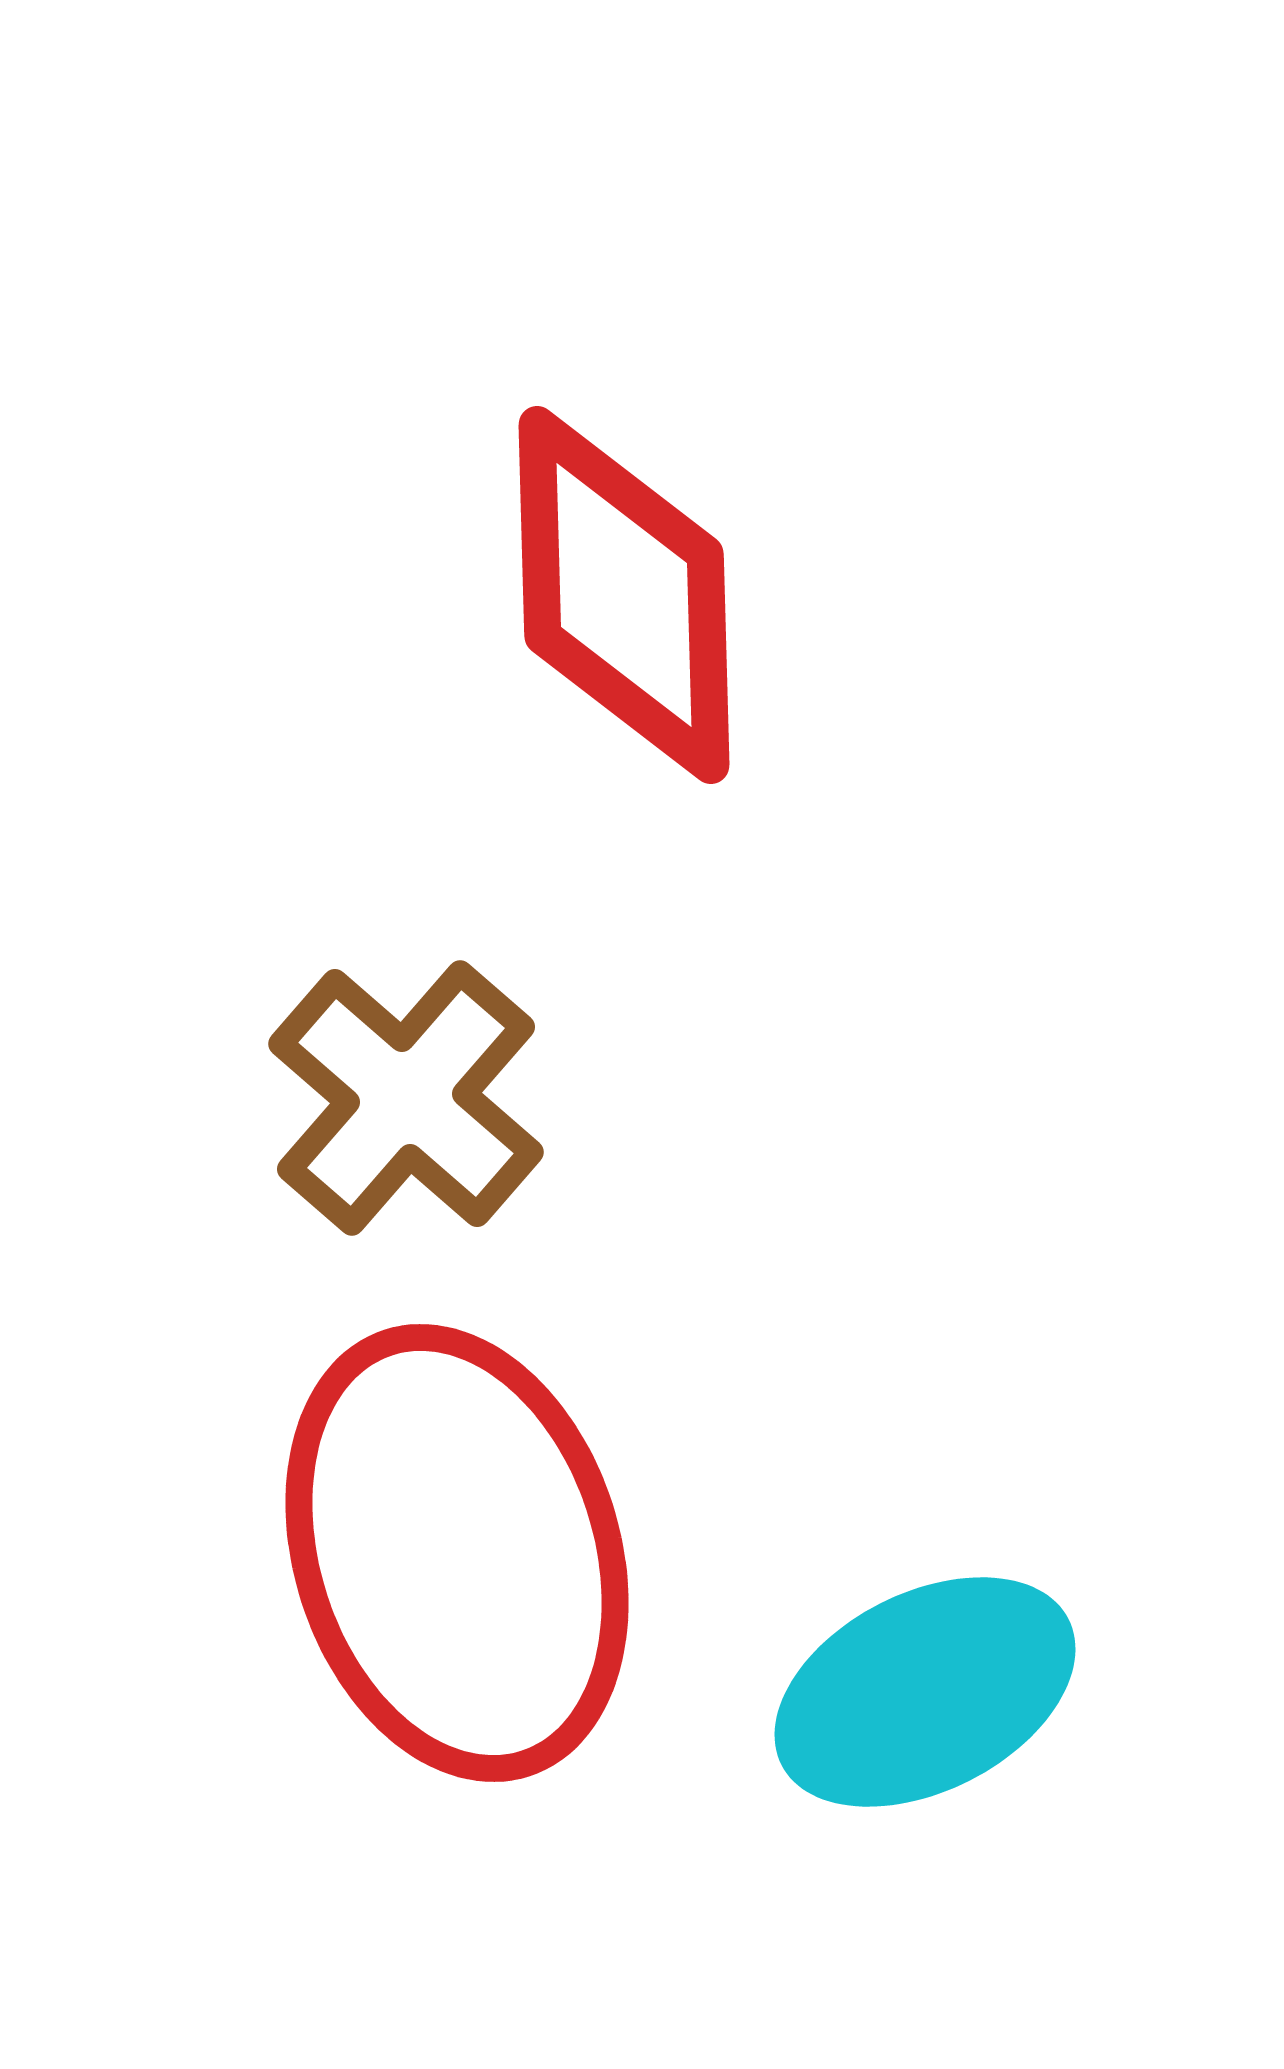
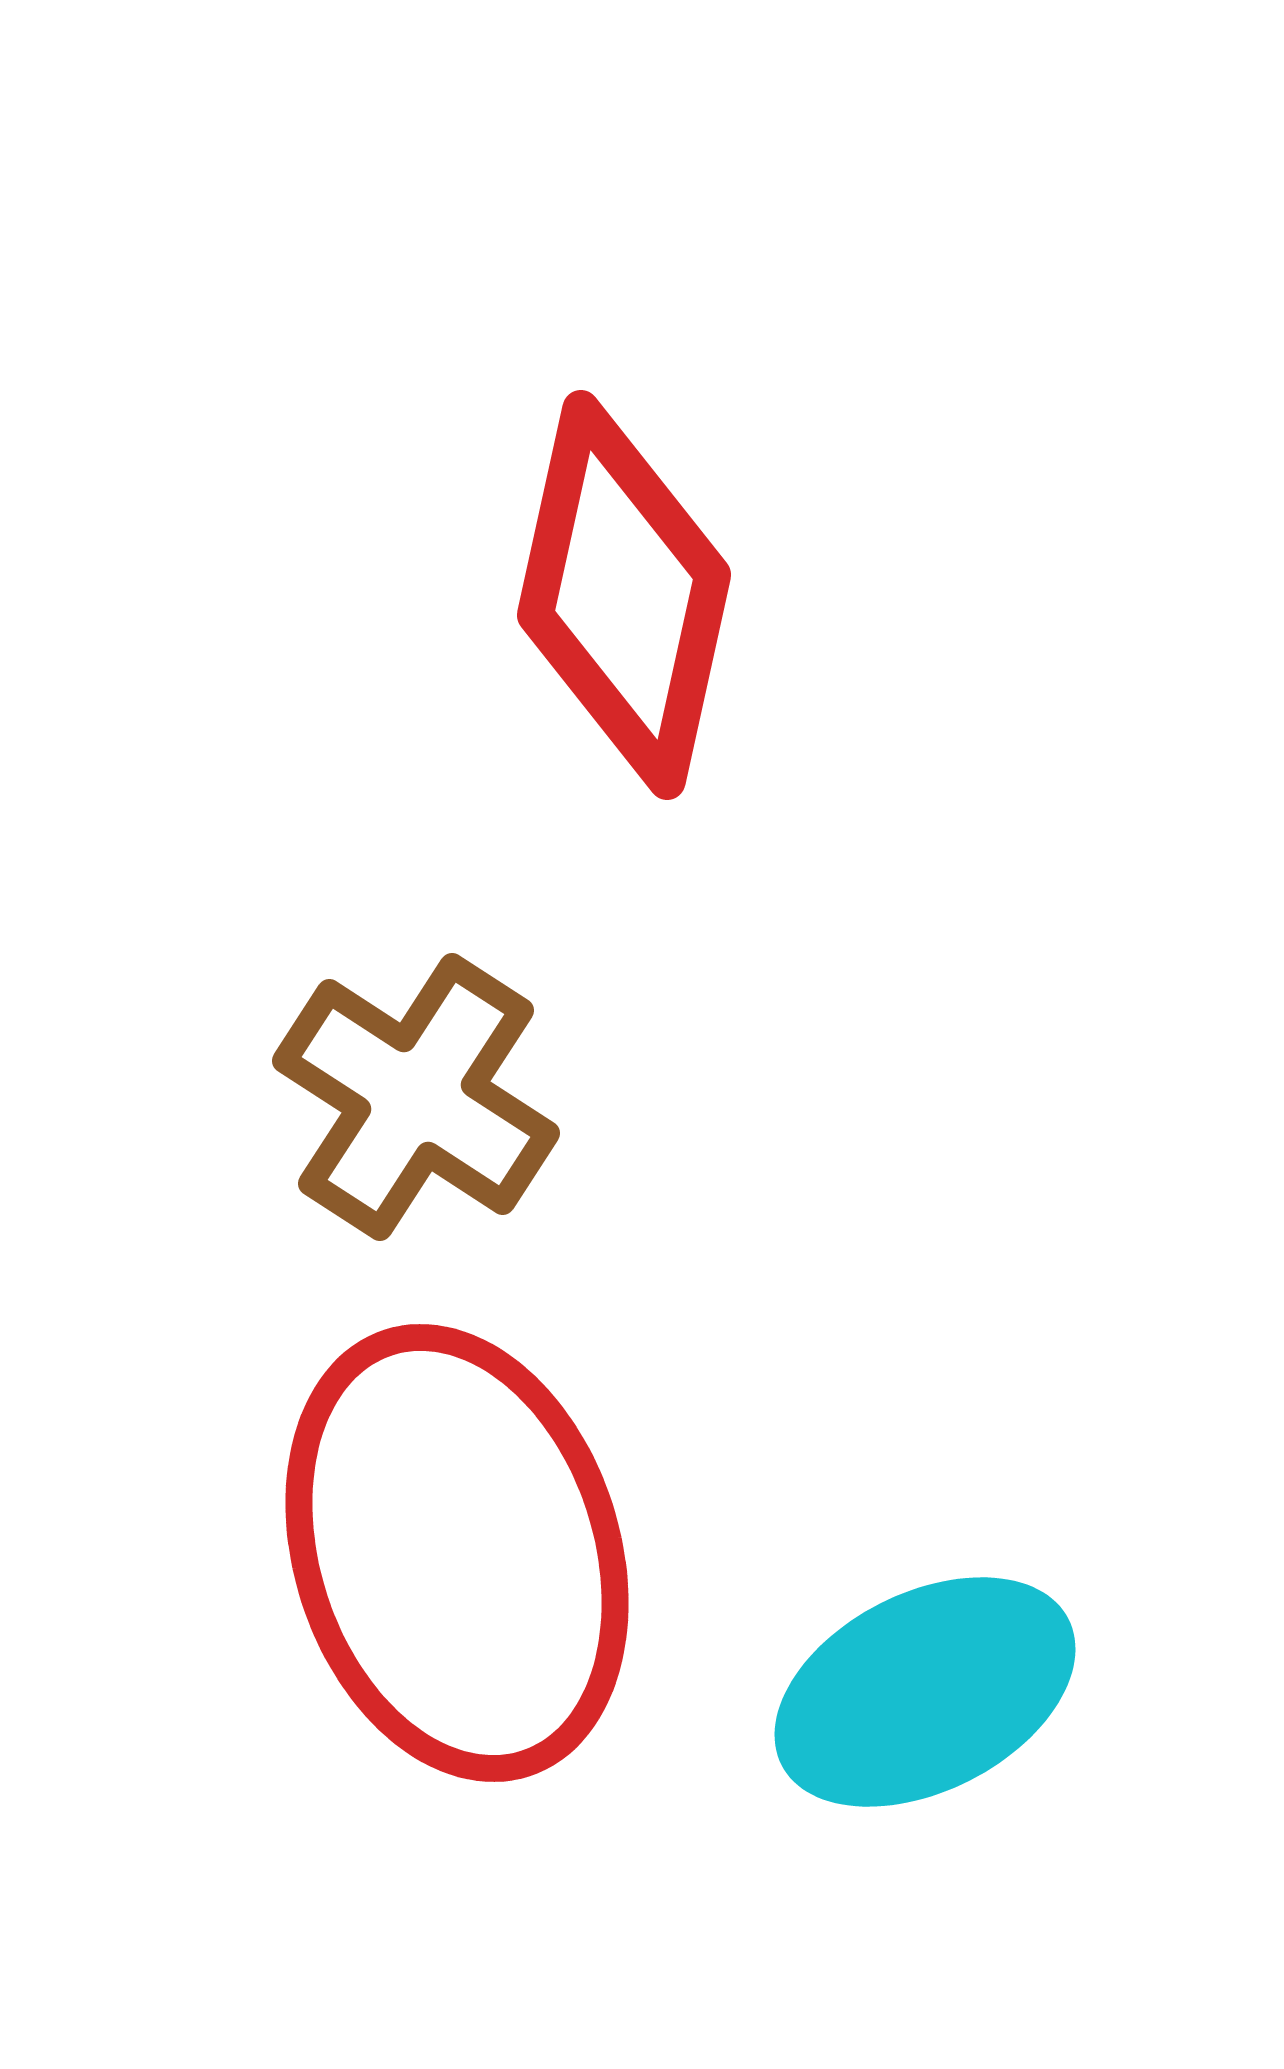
red diamond: rotated 14 degrees clockwise
brown cross: moved 10 px right, 1 px up; rotated 8 degrees counterclockwise
